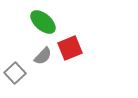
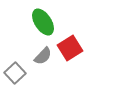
green ellipse: rotated 16 degrees clockwise
red square: rotated 10 degrees counterclockwise
